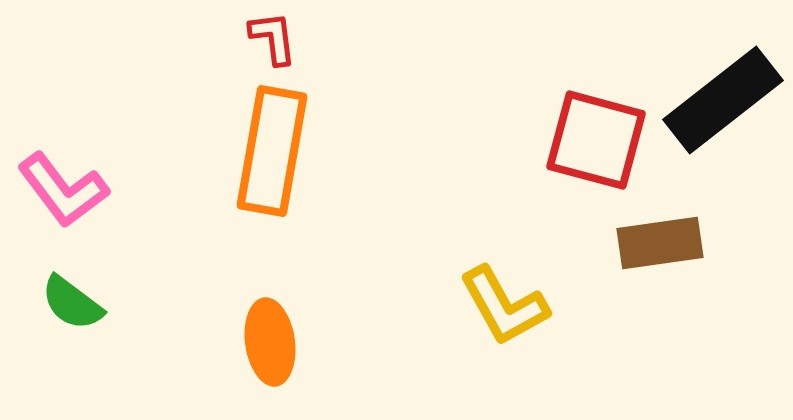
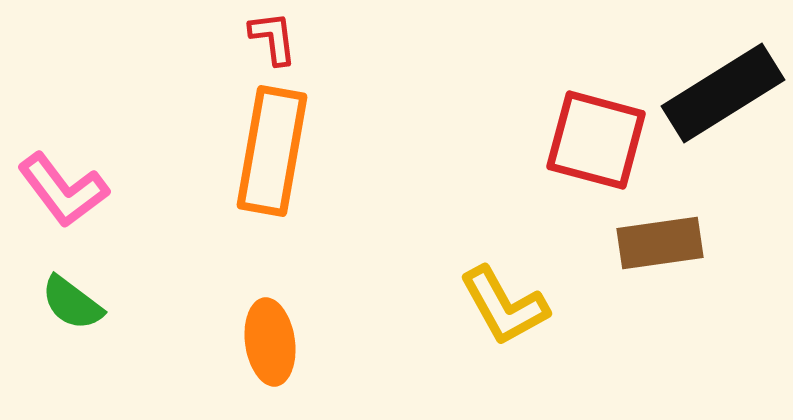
black rectangle: moved 7 px up; rotated 6 degrees clockwise
